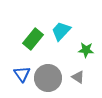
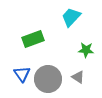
cyan trapezoid: moved 10 px right, 14 px up
green rectangle: rotated 30 degrees clockwise
gray circle: moved 1 px down
